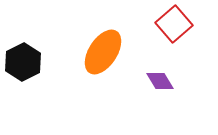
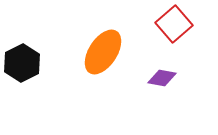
black hexagon: moved 1 px left, 1 px down
purple diamond: moved 2 px right, 3 px up; rotated 48 degrees counterclockwise
